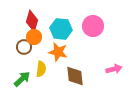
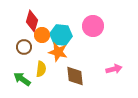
cyan hexagon: moved 6 px down
orange circle: moved 8 px right, 2 px up
green arrow: rotated 102 degrees counterclockwise
